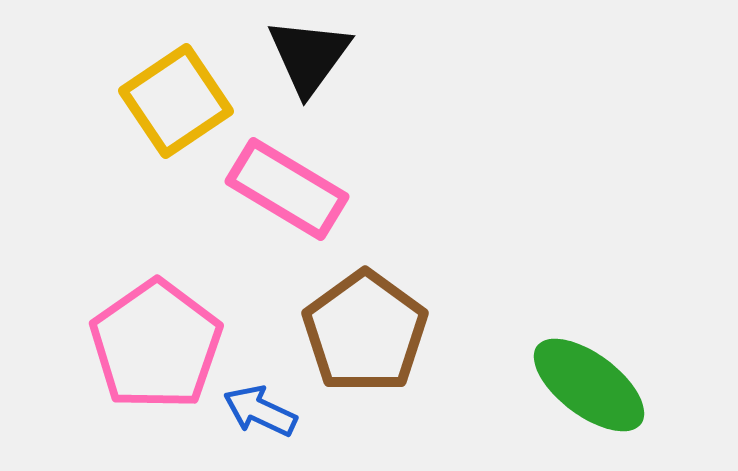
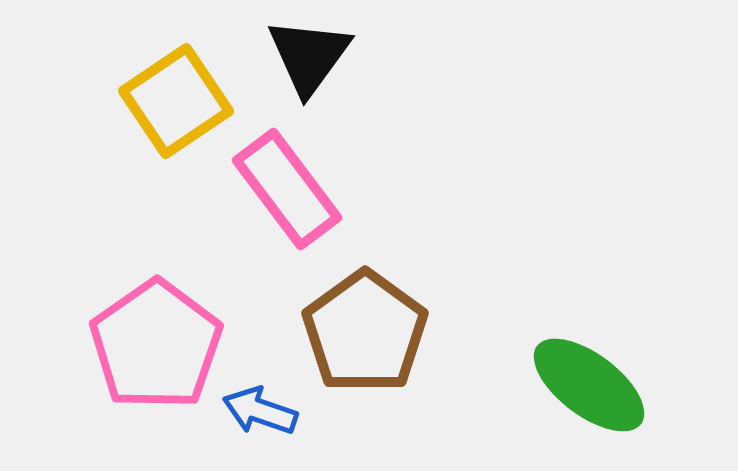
pink rectangle: rotated 22 degrees clockwise
blue arrow: rotated 6 degrees counterclockwise
